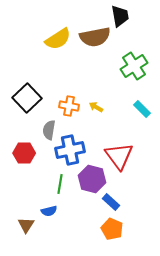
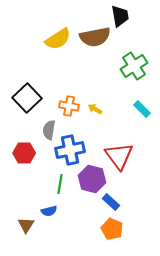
yellow arrow: moved 1 px left, 2 px down
